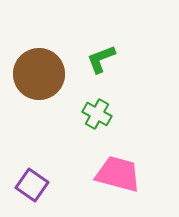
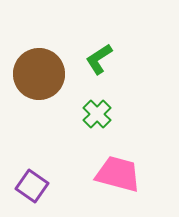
green L-shape: moved 2 px left; rotated 12 degrees counterclockwise
green cross: rotated 16 degrees clockwise
purple square: moved 1 px down
